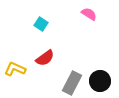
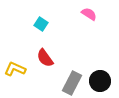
red semicircle: rotated 90 degrees clockwise
